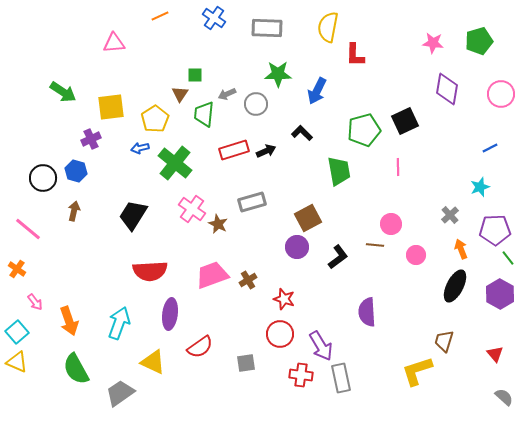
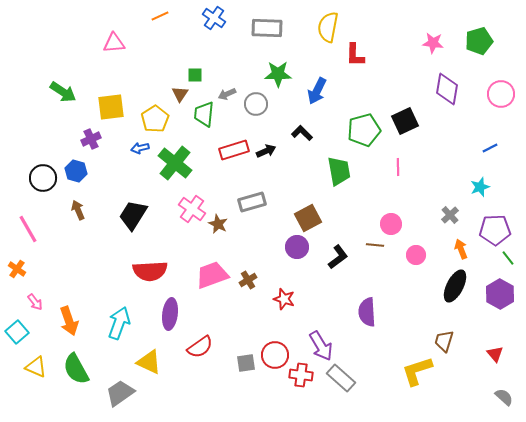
brown arrow at (74, 211): moved 4 px right, 1 px up; rotated 36 degrees counterclockwise
pink line at (28, 229): rotated 20 degrees clockwise
red circle at (280, 334): moved 5 px left, 21 px down
yellow triangle at (17, 362): moved 19 px right, 5 px down
yellow triangle at (153, 362): moved 4 px left
gray rectangle at (341, 378): rotated 36 degrees counterclockwise
